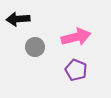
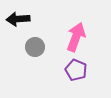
pink arrow: rotated 56 degrees counterclockwise
